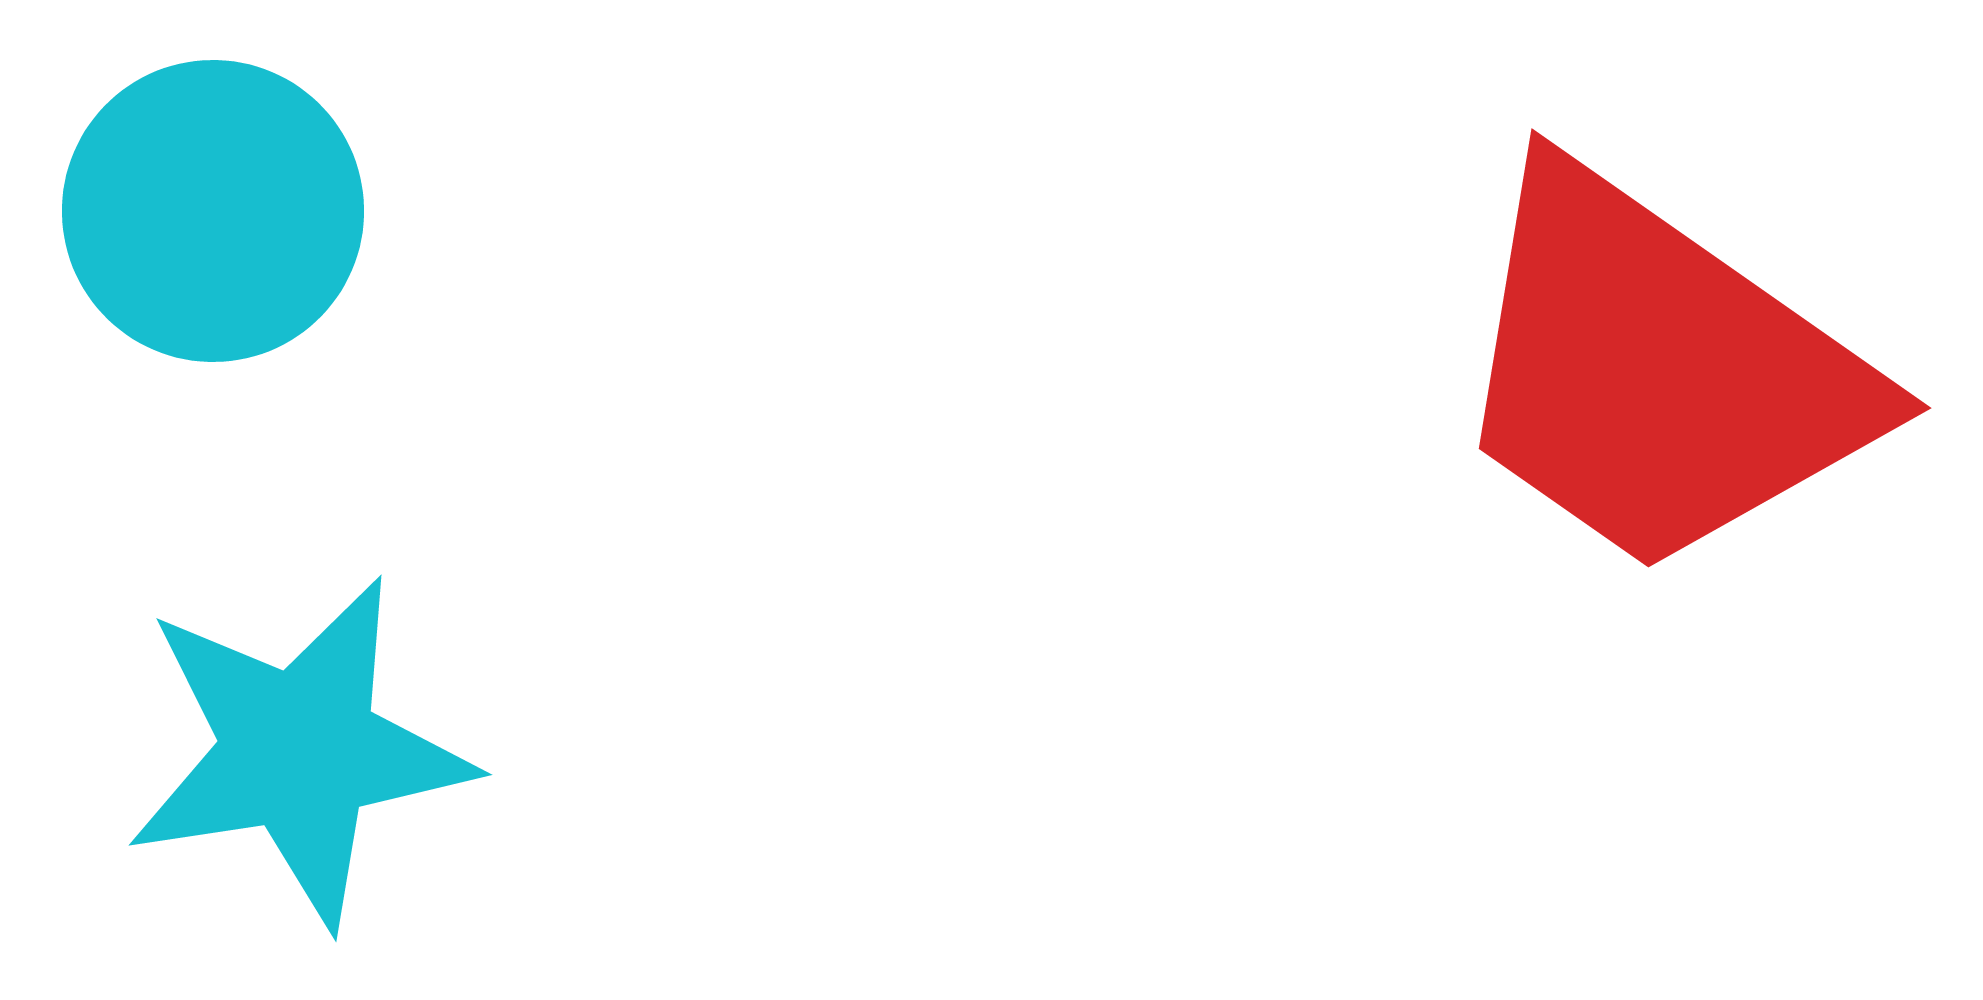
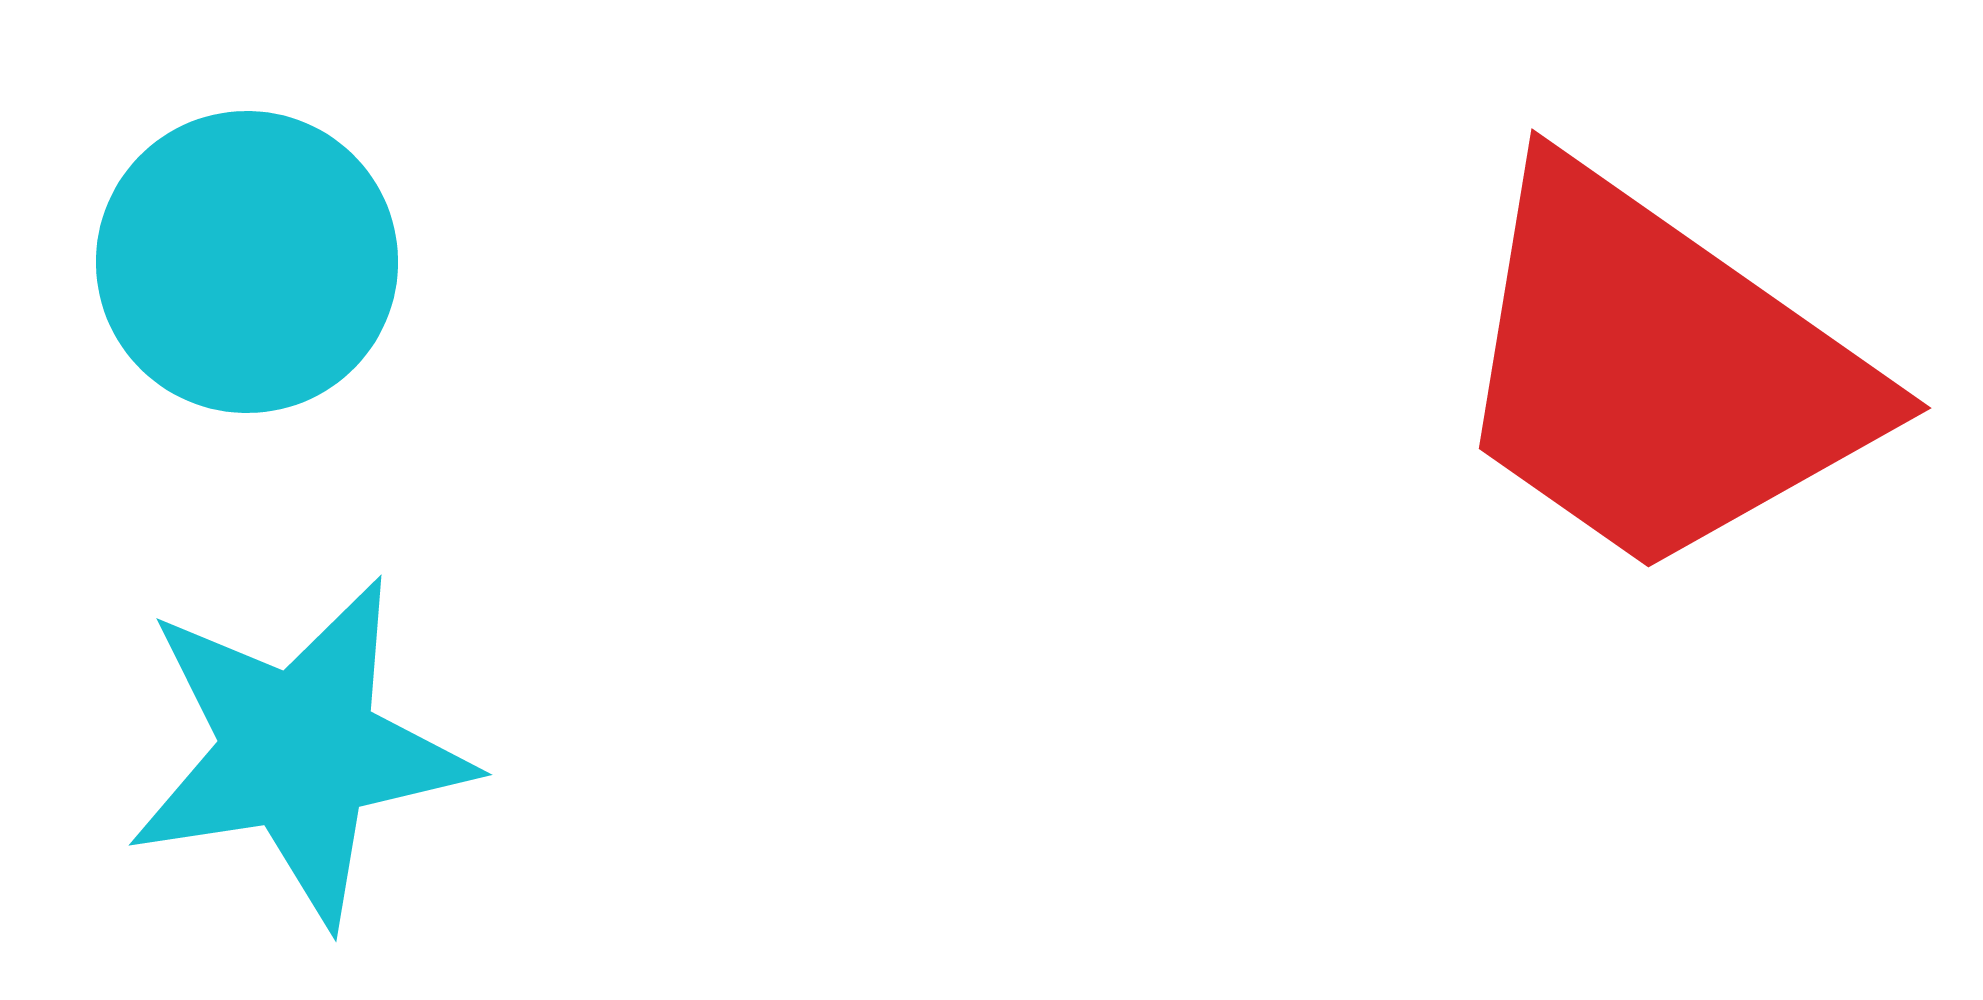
cyan circle: moved 34 px right, 51 px down
